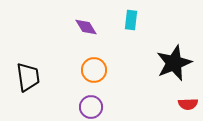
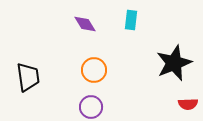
purple diamond: moved 1 px left, 3 px up
